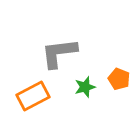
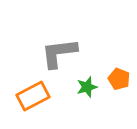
green star: moved 2 px right
